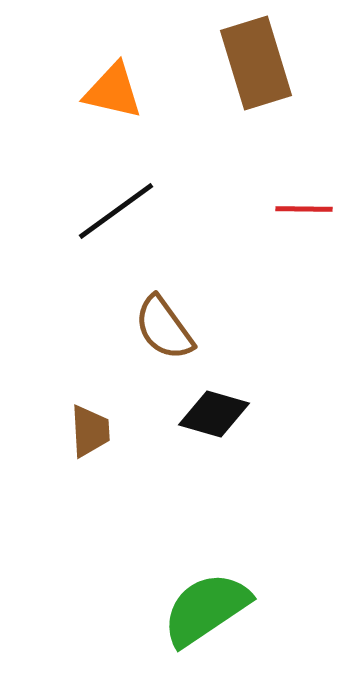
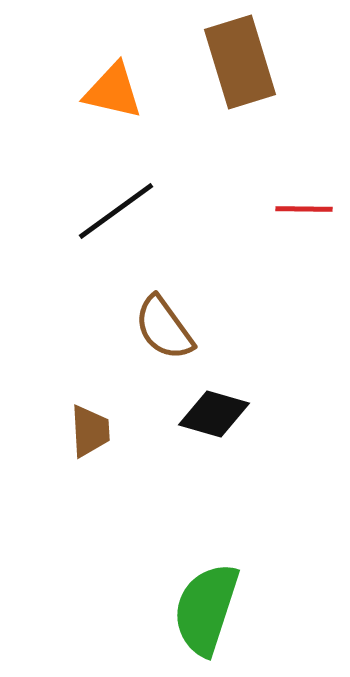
brown rectangle: moved 16 px left, 1 px up
green semicircle: rotated 38 degrees counterclockwise
